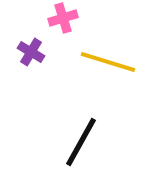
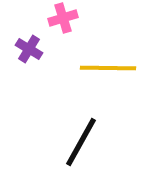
purple cross: moved 2 px left, 3 px up
yellow line: moved 6 px down; rotated 16 degrees counterclockwise
